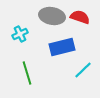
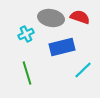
gray ellipse: moved 1 px left, 2 px down
cyan cross: moved 6 px right
